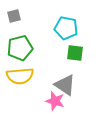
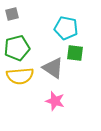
gray square: moved 2 px left, 2 px up
green pentagon: moved 3 px left
gray triangle: moved 12 px left, 17 px up
